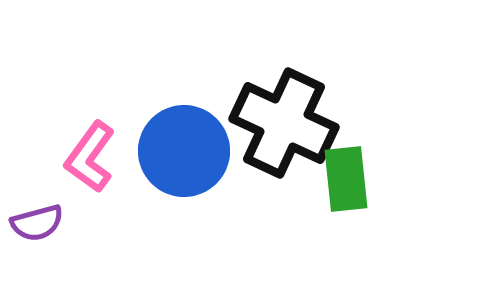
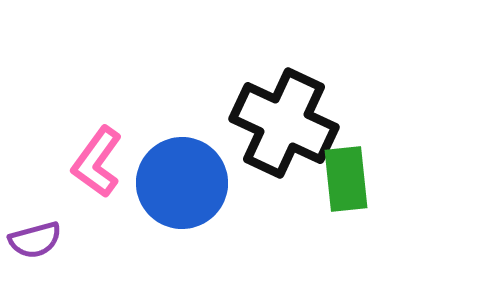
blue circle: moved 2 px left, 32 px down
pink L-shape: moved 7 px right, 5 px down
purple semicircle: moved 2 px left, 17 px down
